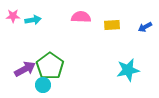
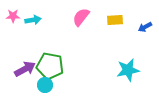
pink semicircle: rotated 54 degrees counterclockwise
yellow rectangle: moved 3 px right, 5 px up
green pentagon: rotated 24 degrees counterclockwise
cyan circle: moved 2 px right
